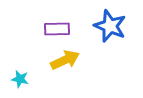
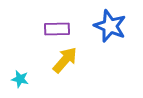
yellow arrow: rotated 24 degrees counterclockwise
